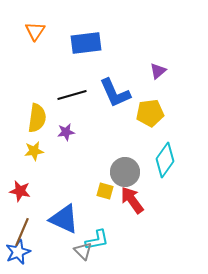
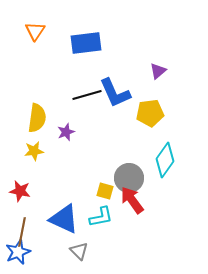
black line: moved 15 px right
purple star: rotated 12 degrees counterclockwise
gray circle: moved 4 px right, 6 px down
brown line: rotated 12 degrees counterclockwise
cyan L-shape: moved 4 px right, 23 px up
gray triangle: moved 4 px left
